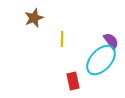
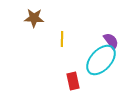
brown star: rotated 24 degrees clockwise
